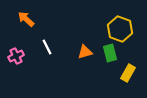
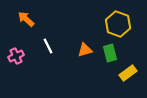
yellow hexagon: moved 2 px left, 5 px up
white line: moved 1 px right, 1 px up
orange triangle: moved 2 px up
yellow rectangle: rotated 24 degrees clockwise
